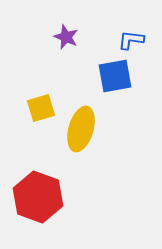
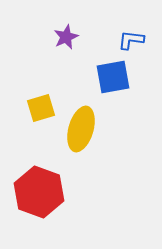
purple star: rotated 25 degrees clockwise
blue square: moved 2 px left, 1 px down
red hexagon: moved 1 px right, 5 px up
